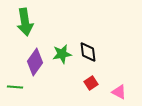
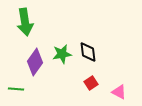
green line: moved 1 px right, 2 px down
